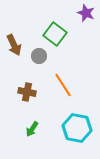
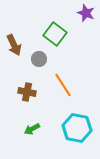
gray circle: moved 3 px down
green arrow: rotated 28 degrees clockwise
